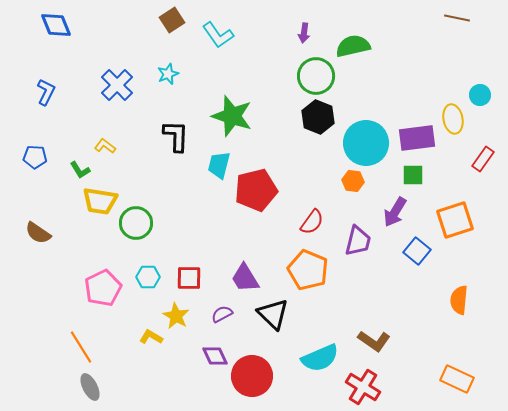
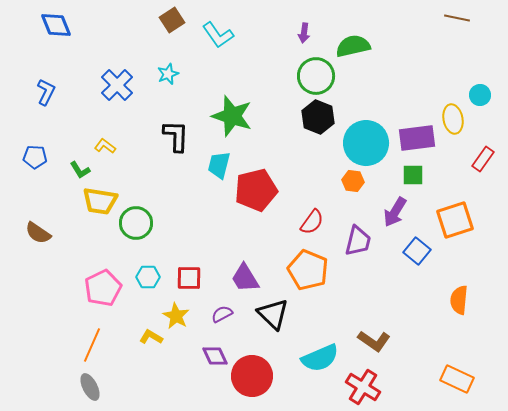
orange line at (81, 347): moved 11 px right, 2 px up; rotated 56 degrees clockwise
